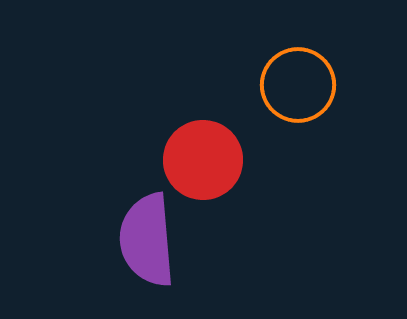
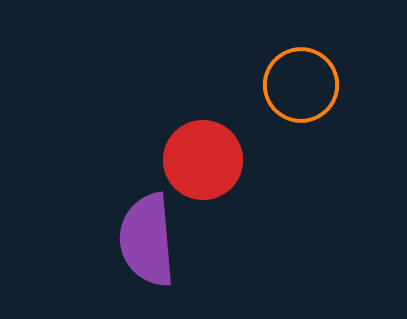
orange circle: moved 3 px right
